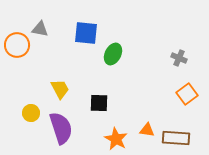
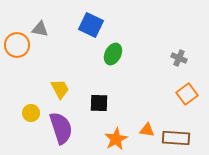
blue square: moved 5 px right, 8 px up; rotated 20 degrees clockwise
orange star: rotated 15 degrees clockwise
